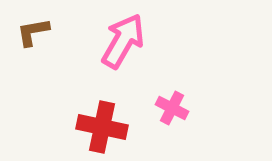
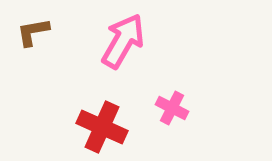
red cross: rotated 12 degrees clockwise
